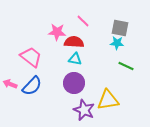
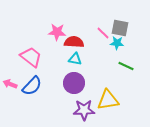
pink line: moved 20 px right, 12 px down
purple star: rotated 25 degrees counterclockwise
